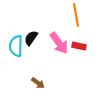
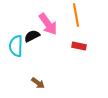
black semicircle: moved 1 px right, 2 px up; rotated 28 degrees clockwise
pink arrow: moved 11 px left, 19 px up
